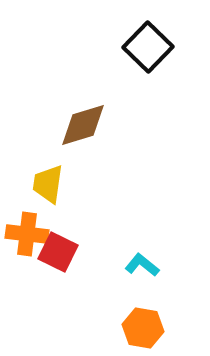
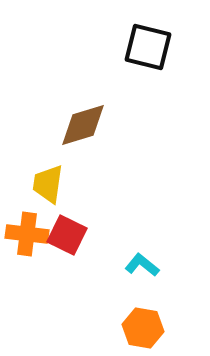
black square: rotated 30 degrees counterclockwise
red square: moved 9 px right, 17 px up
